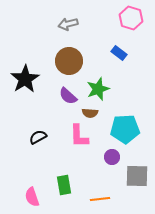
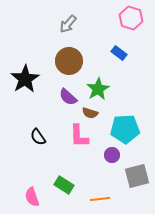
gray arrow: rotated 36 degrees counterclockwise
green star: rotated 10 degrees counterclockwise
purple semicircle: moved 1 px down
brown semicircle: rotated 14 degrees clockwise
black semicircle: rotated 96 degrees counterclockwise
purple circle: moved 2 px up
gray square: rotated 15 degrees counterclockwise
green rectangle: rotated 48 degrees counterclockwise
